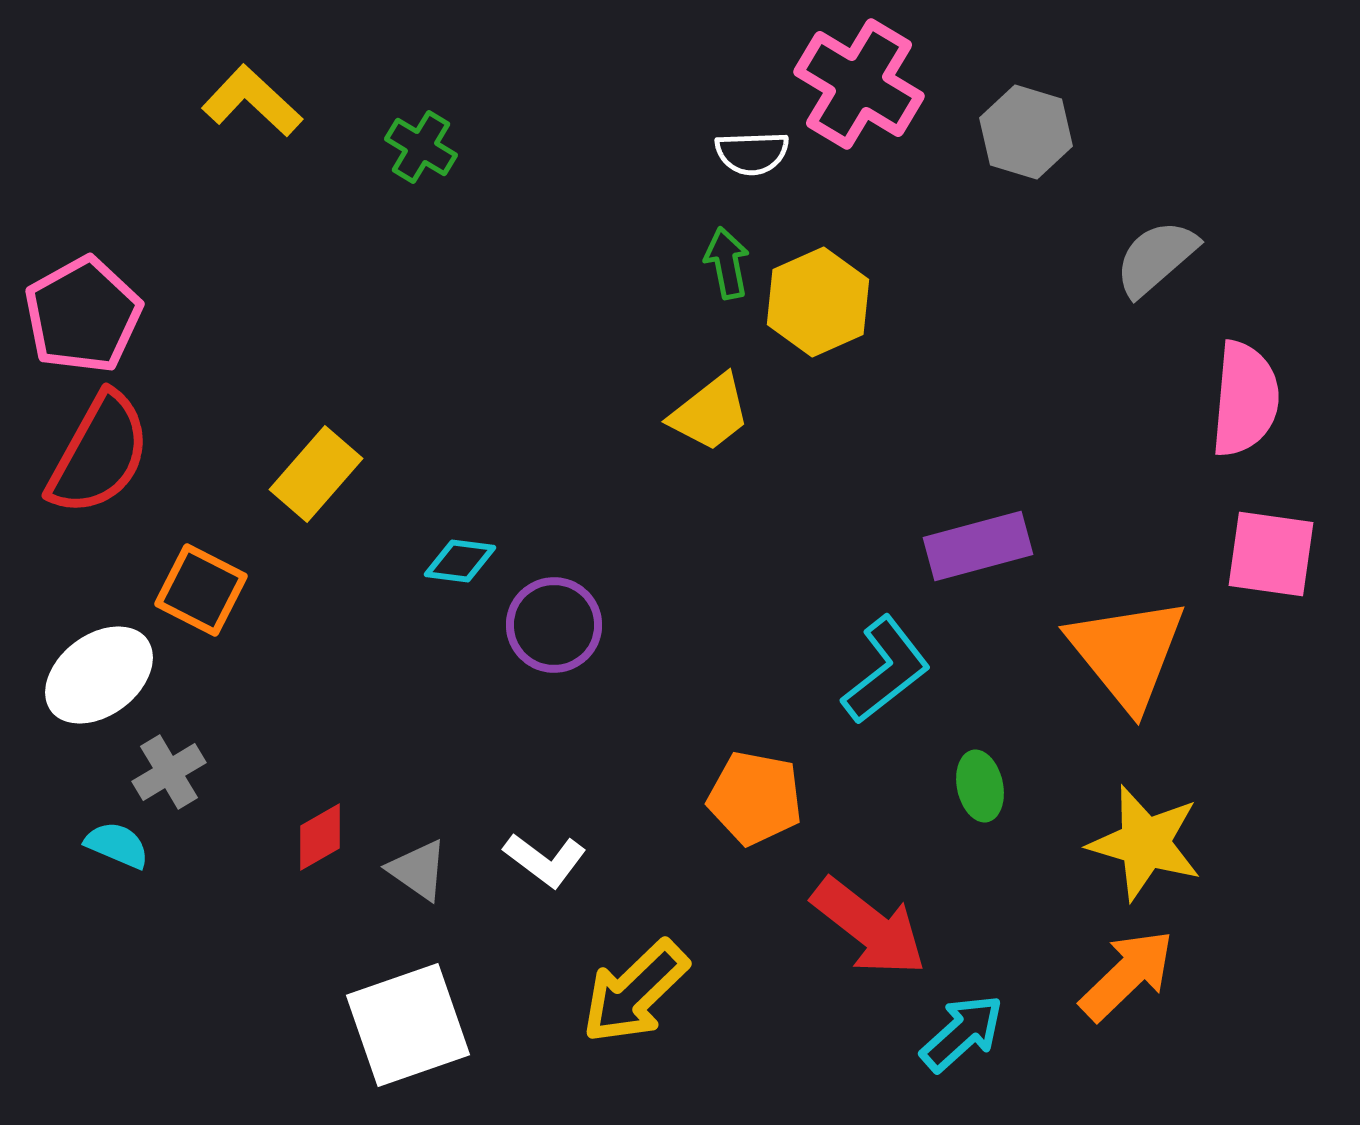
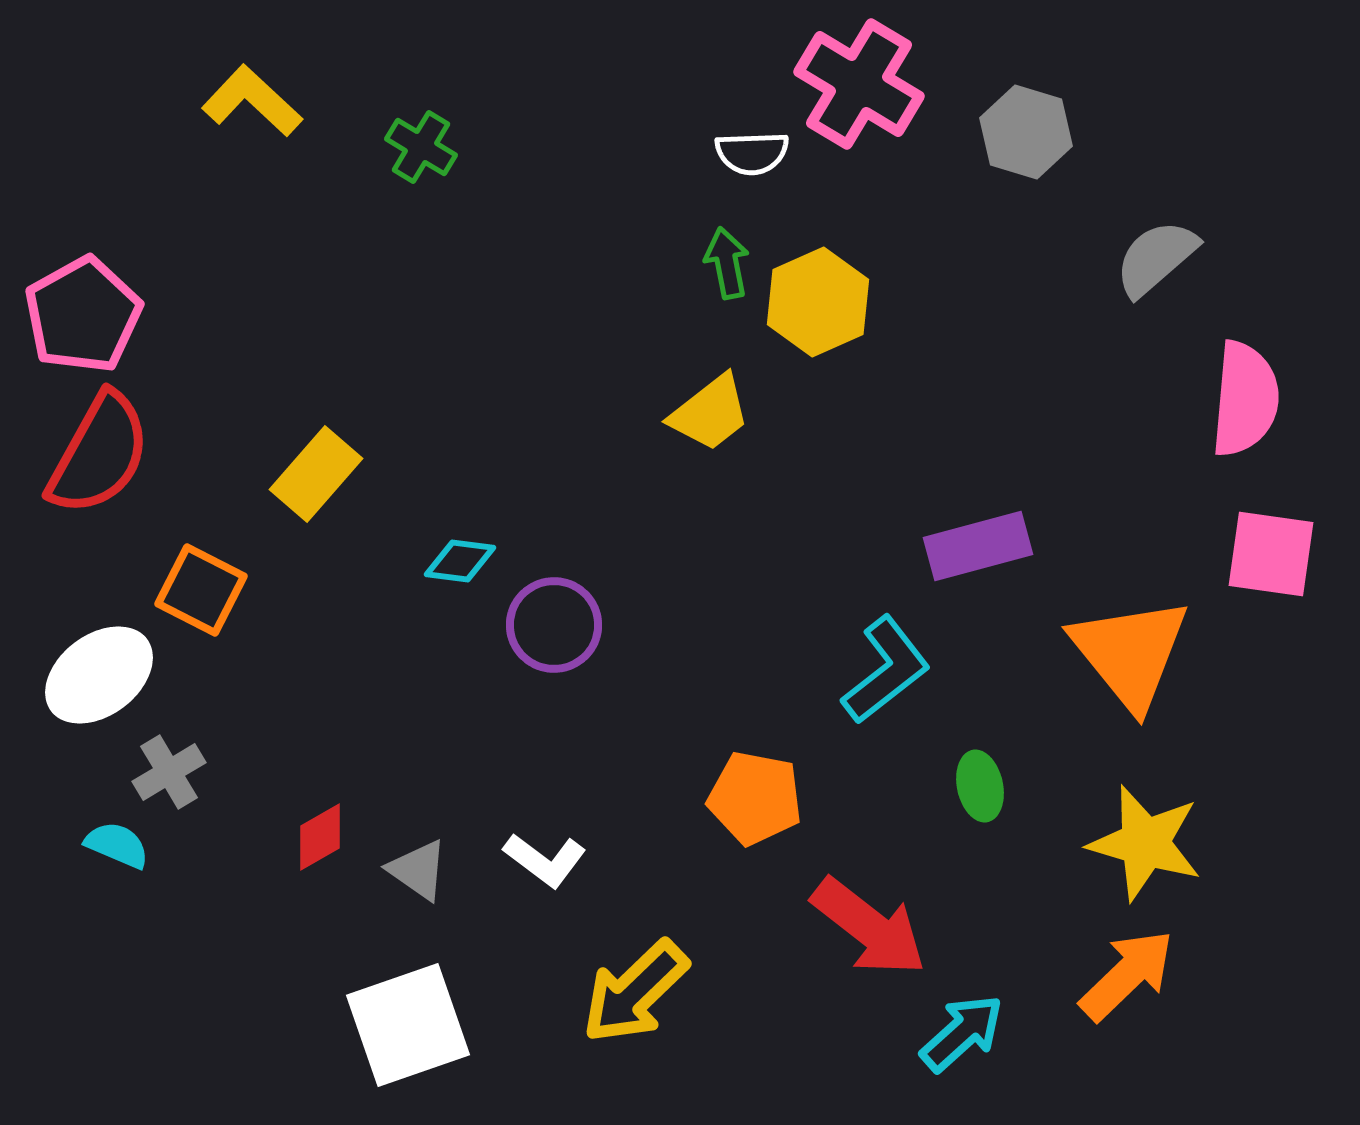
orange triangle: moved 3 px right
